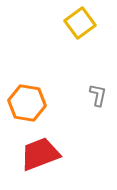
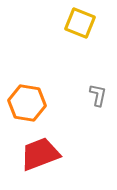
yellow square: rotated 32 degrees counterclockwise
